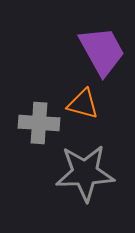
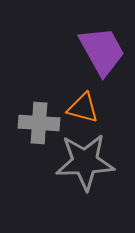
orange triangle: moved 4 px down
gray star: moved 11 px up
